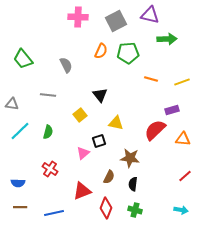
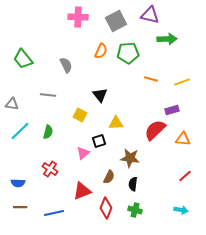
yellow square: rotated 24 degrees counterclockwise
yellow triangle: rotated 14 degrees counterclockwise
